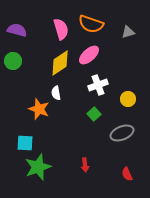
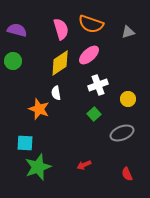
red arrow: moved 1 px left; rotated 72 degrees clockwise
